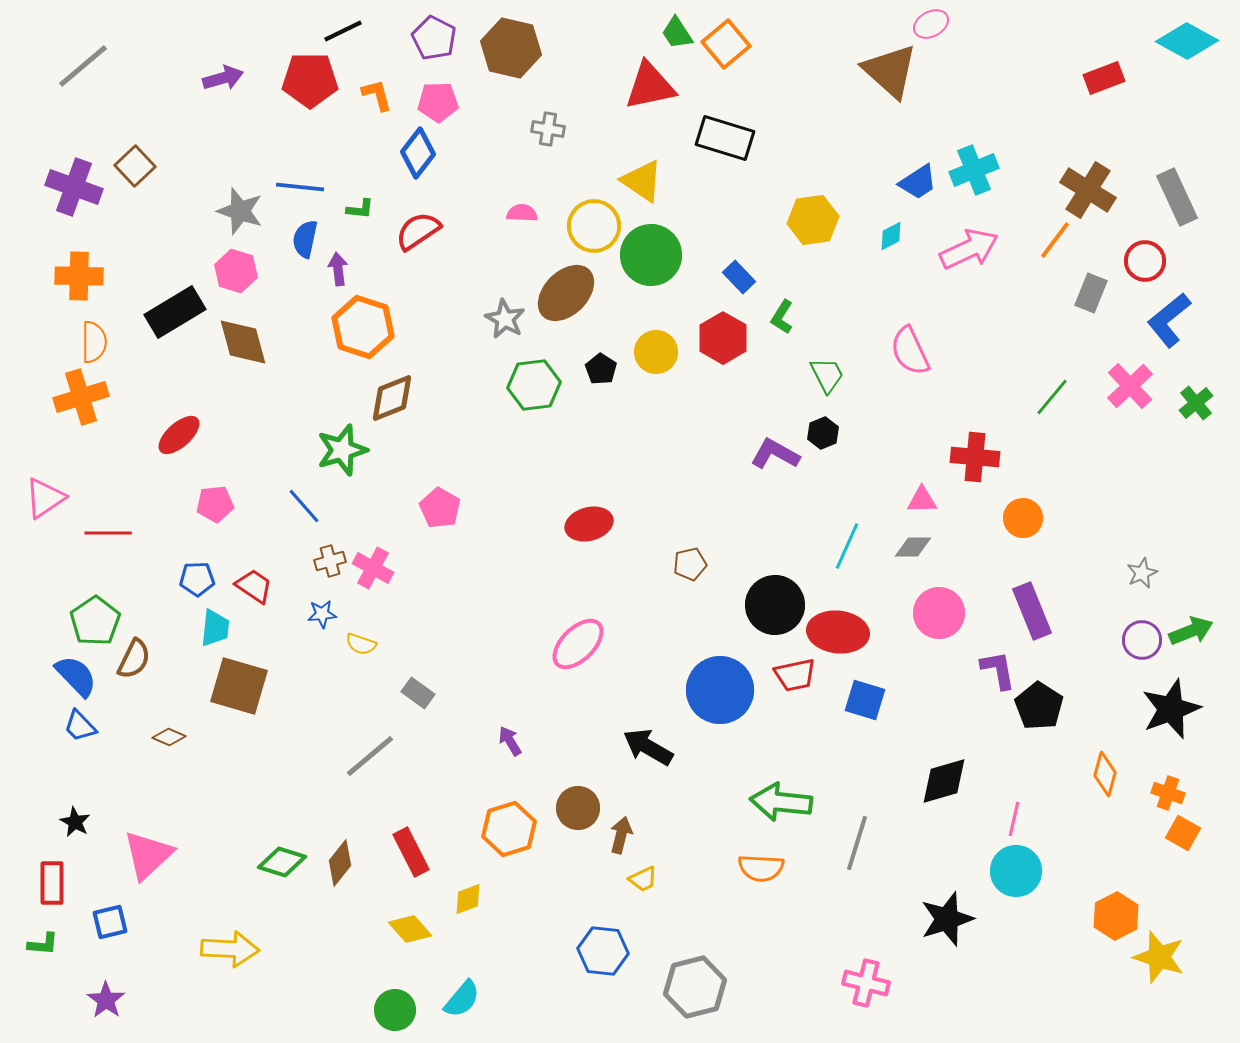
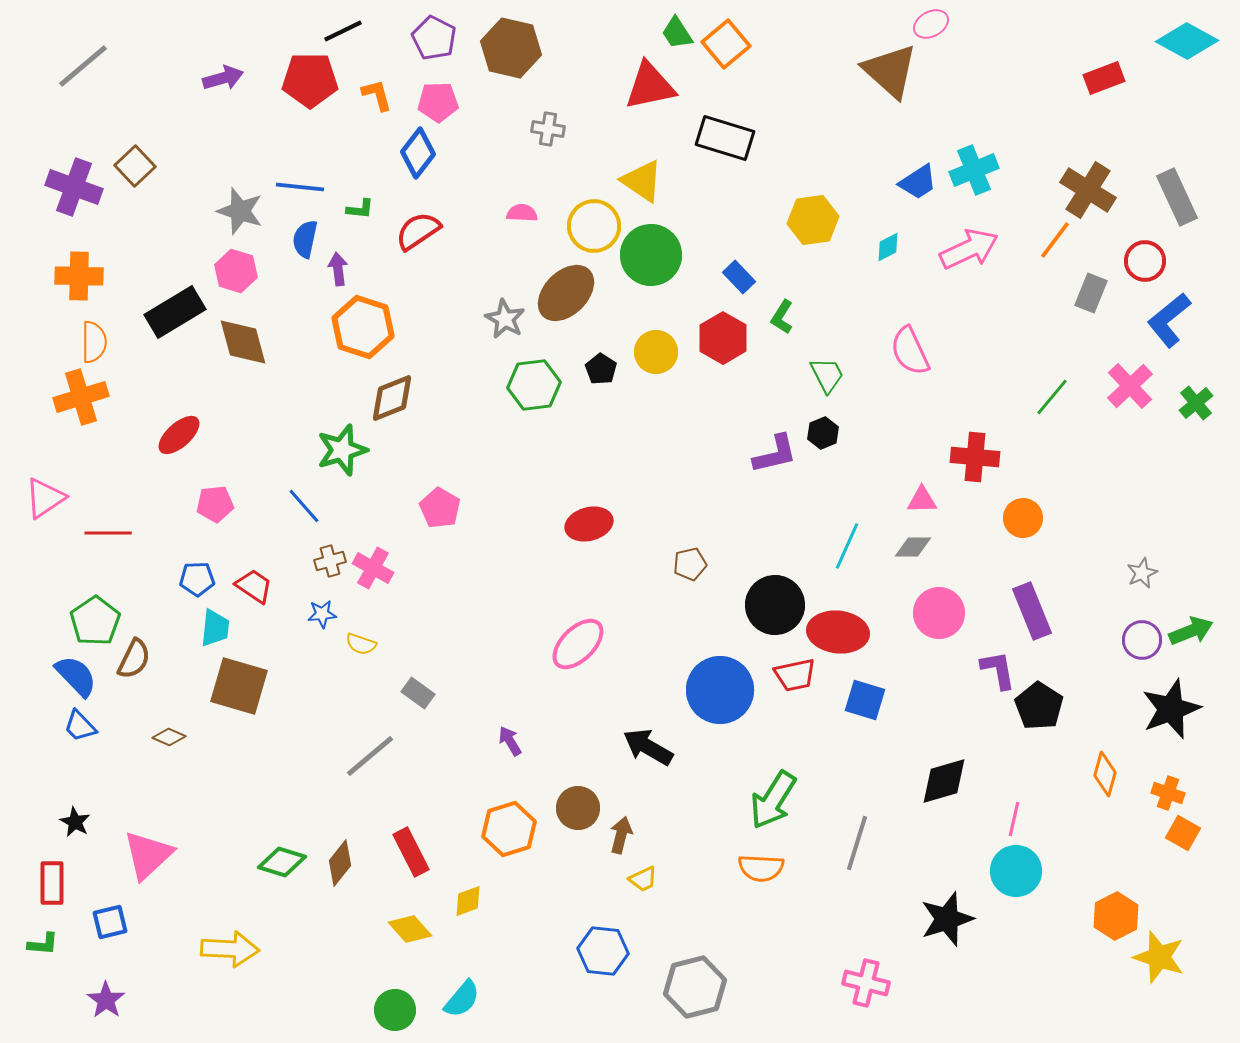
cyan diamond at (891, 236): moved 3 px left, 11 px down
purple L-shape at (775, 454): rotated 138 degrees clockwise
green arrow at (781, 802): moved 8 px left, 2 px up; rotated 64 degrees counterclockwise
yellow diamond at (468, 899): moved 2 px down
